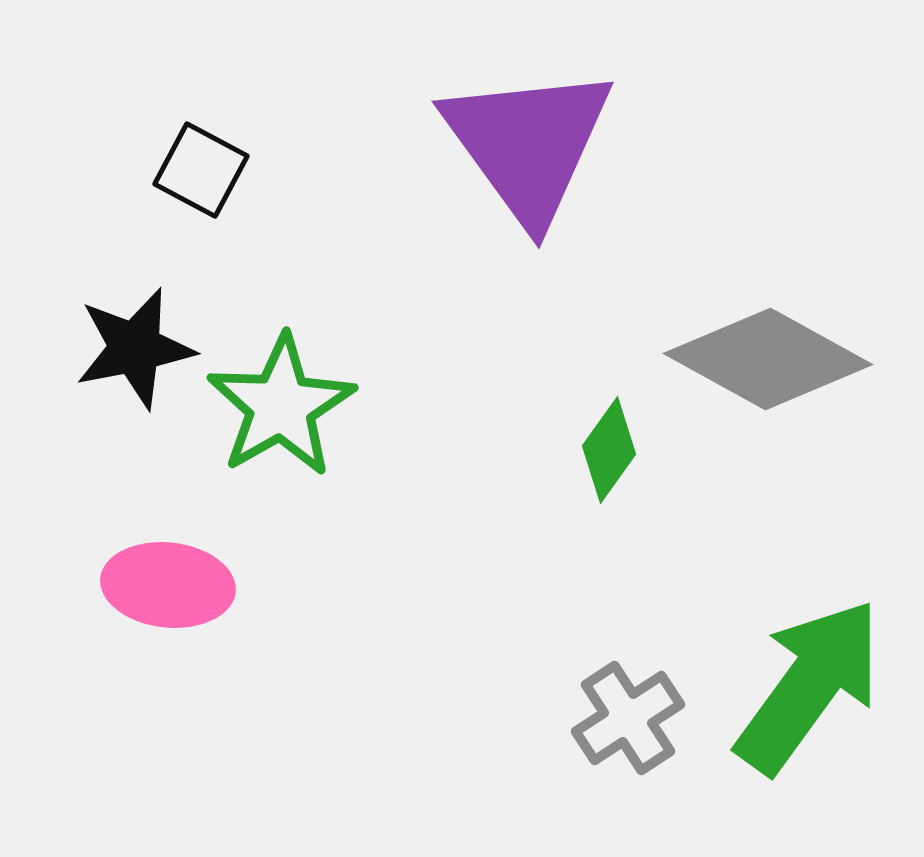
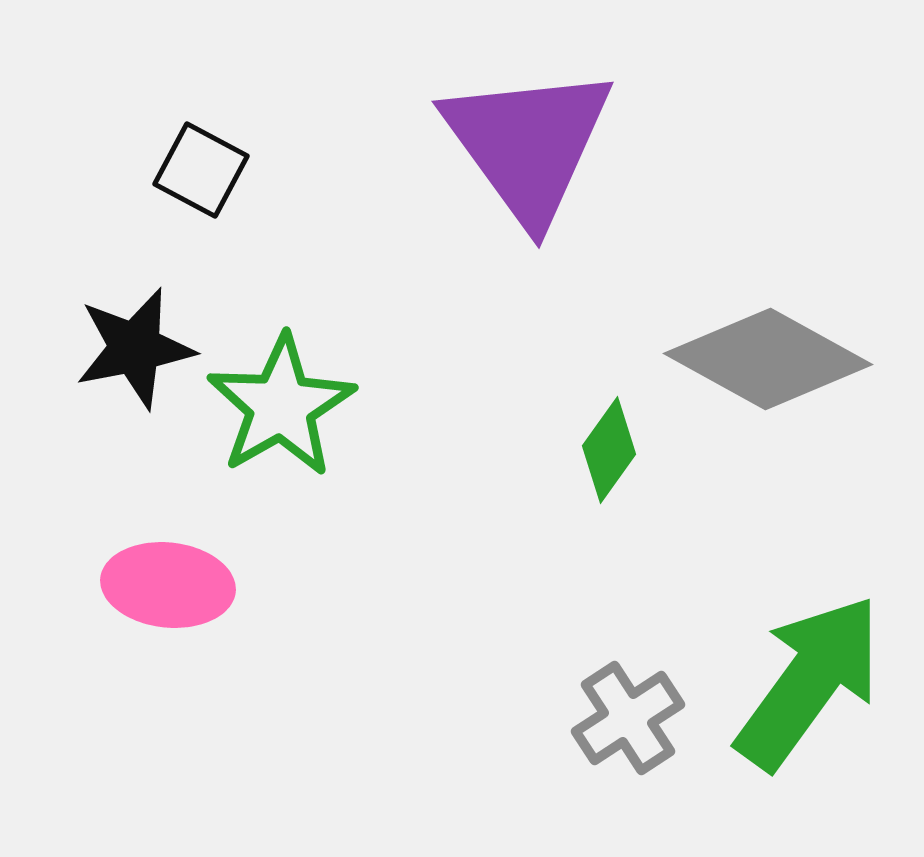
green arrow: moved 4 px up
